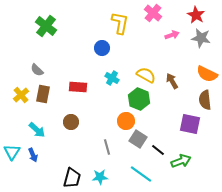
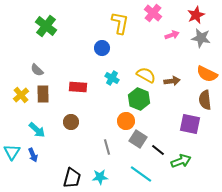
red star: rotated 18 degrees clockwise
brown arrow: rotated 112 degrees clockwise
brown rectangle: rotated 12 degrees counterclockwise
